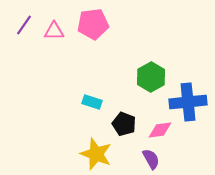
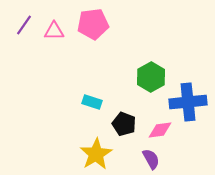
yellow star: rotated 20 degrees clockwise
